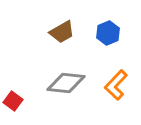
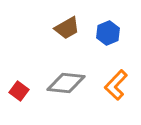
brown trapezoid: moved 5 px right, 4 px up
red square: moved 6 px right, 10 px up
